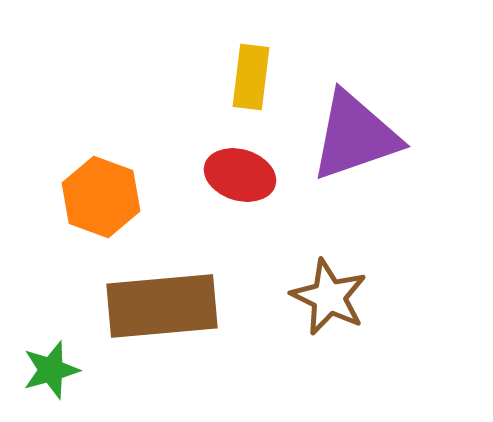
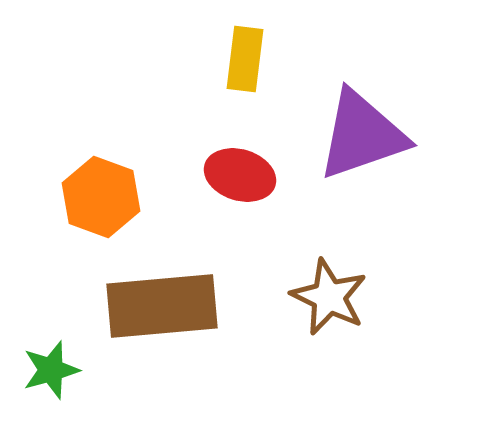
yellow rectangle: moved 6 px left, 18 px up
purple triangle: moved 7 px right, 1 px up
